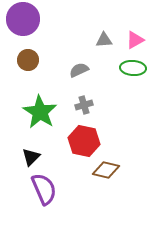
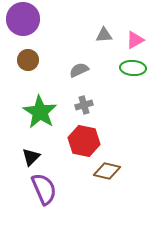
gray triangle: moved 5 px up
brown diamond: moved 1 px right, 1 px down
